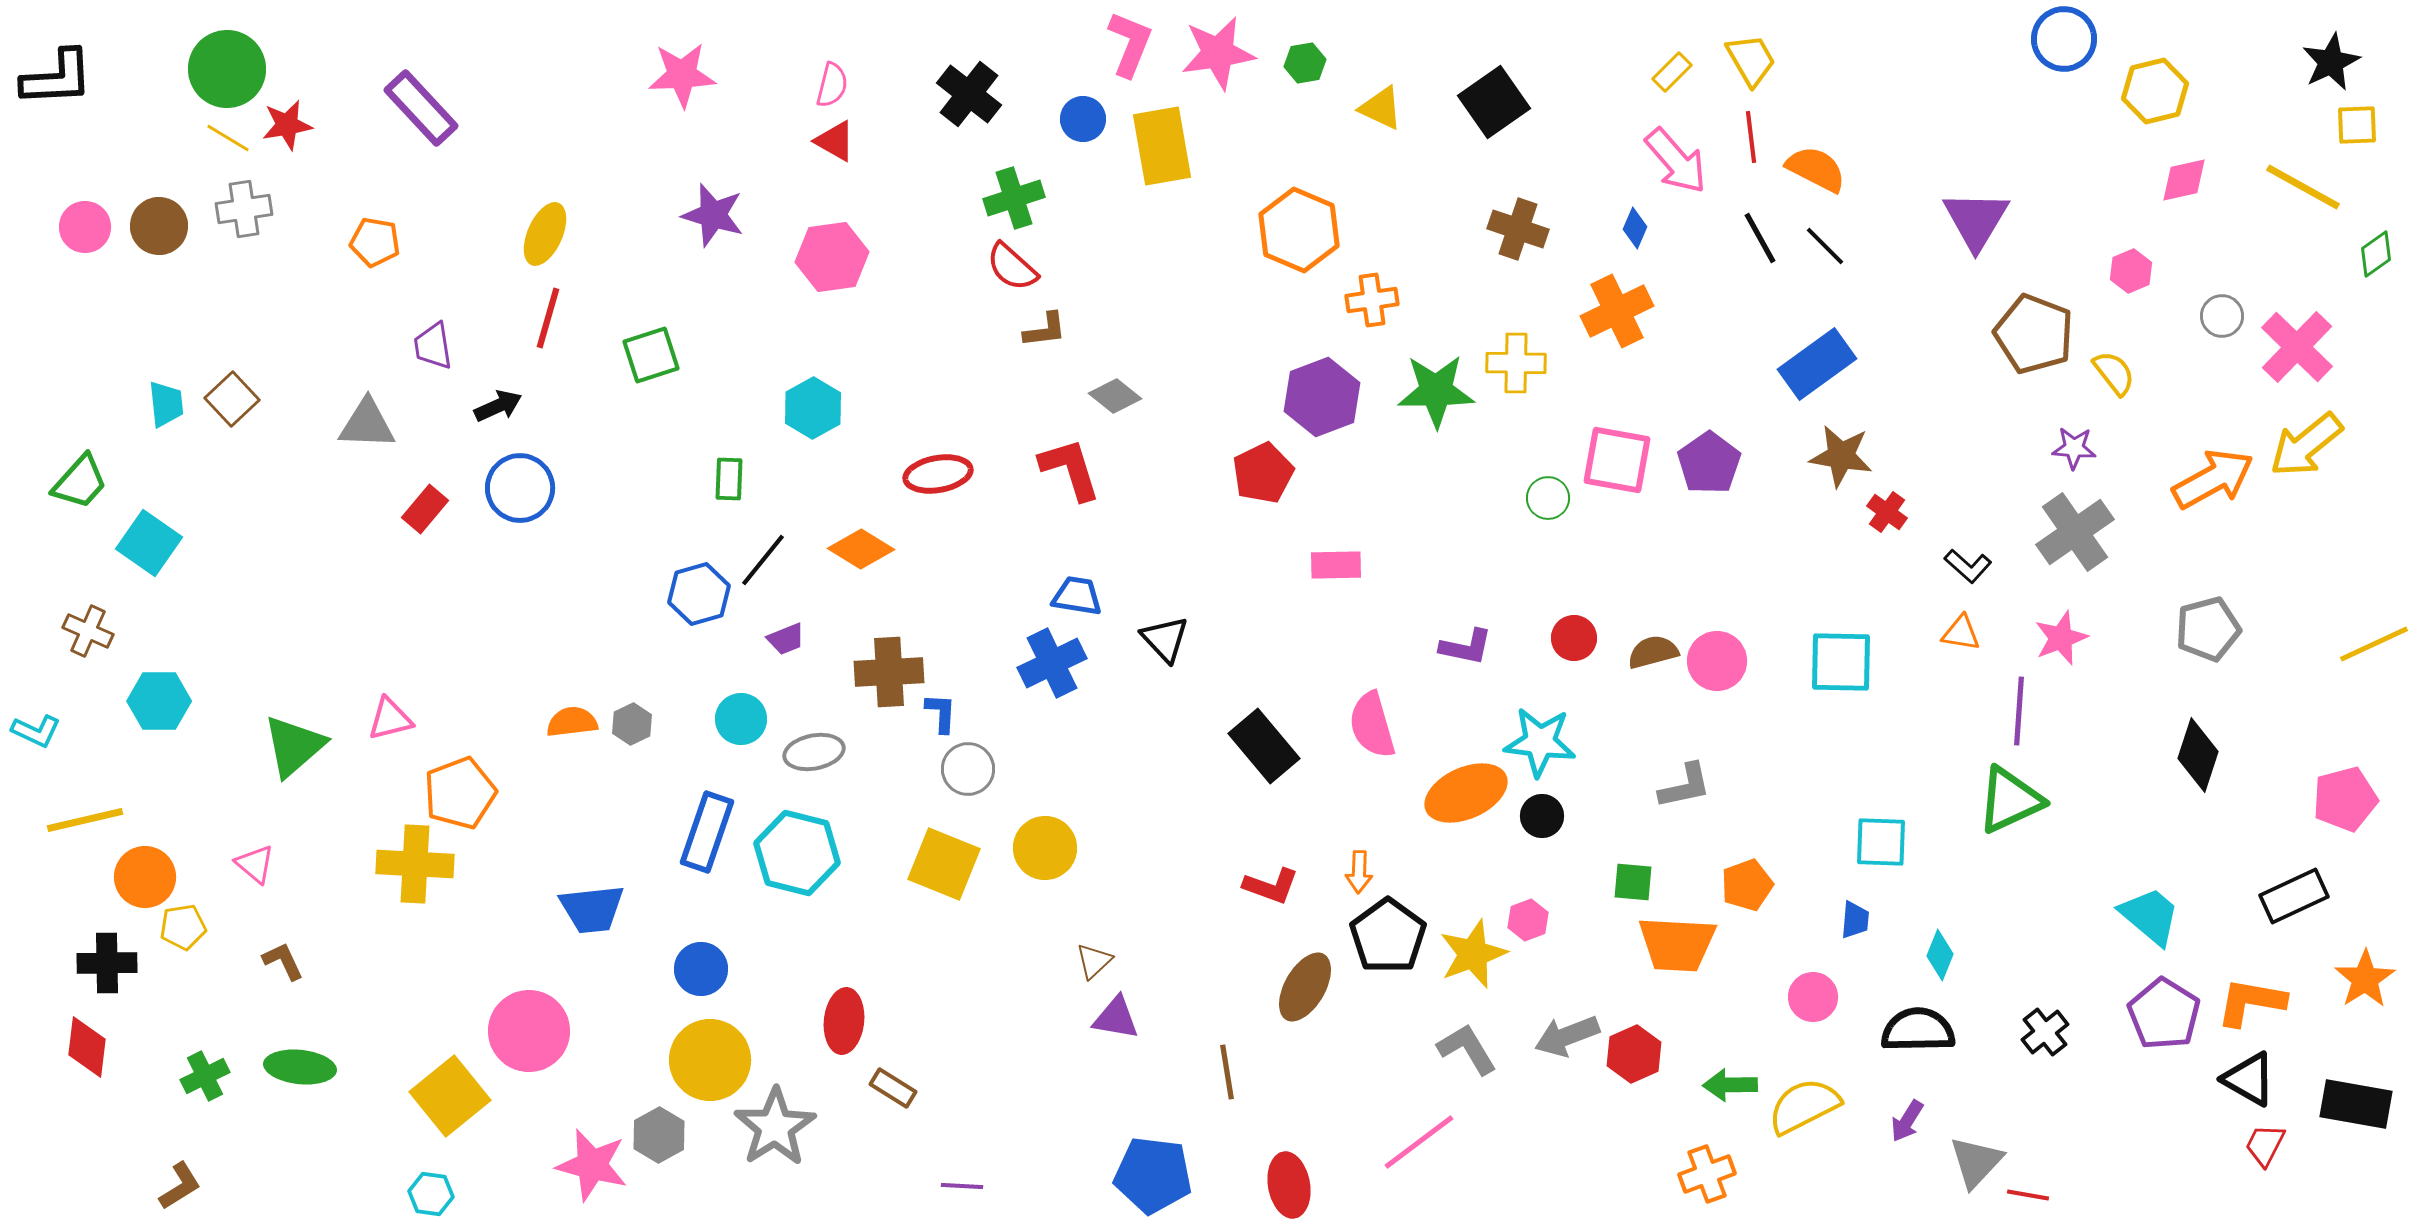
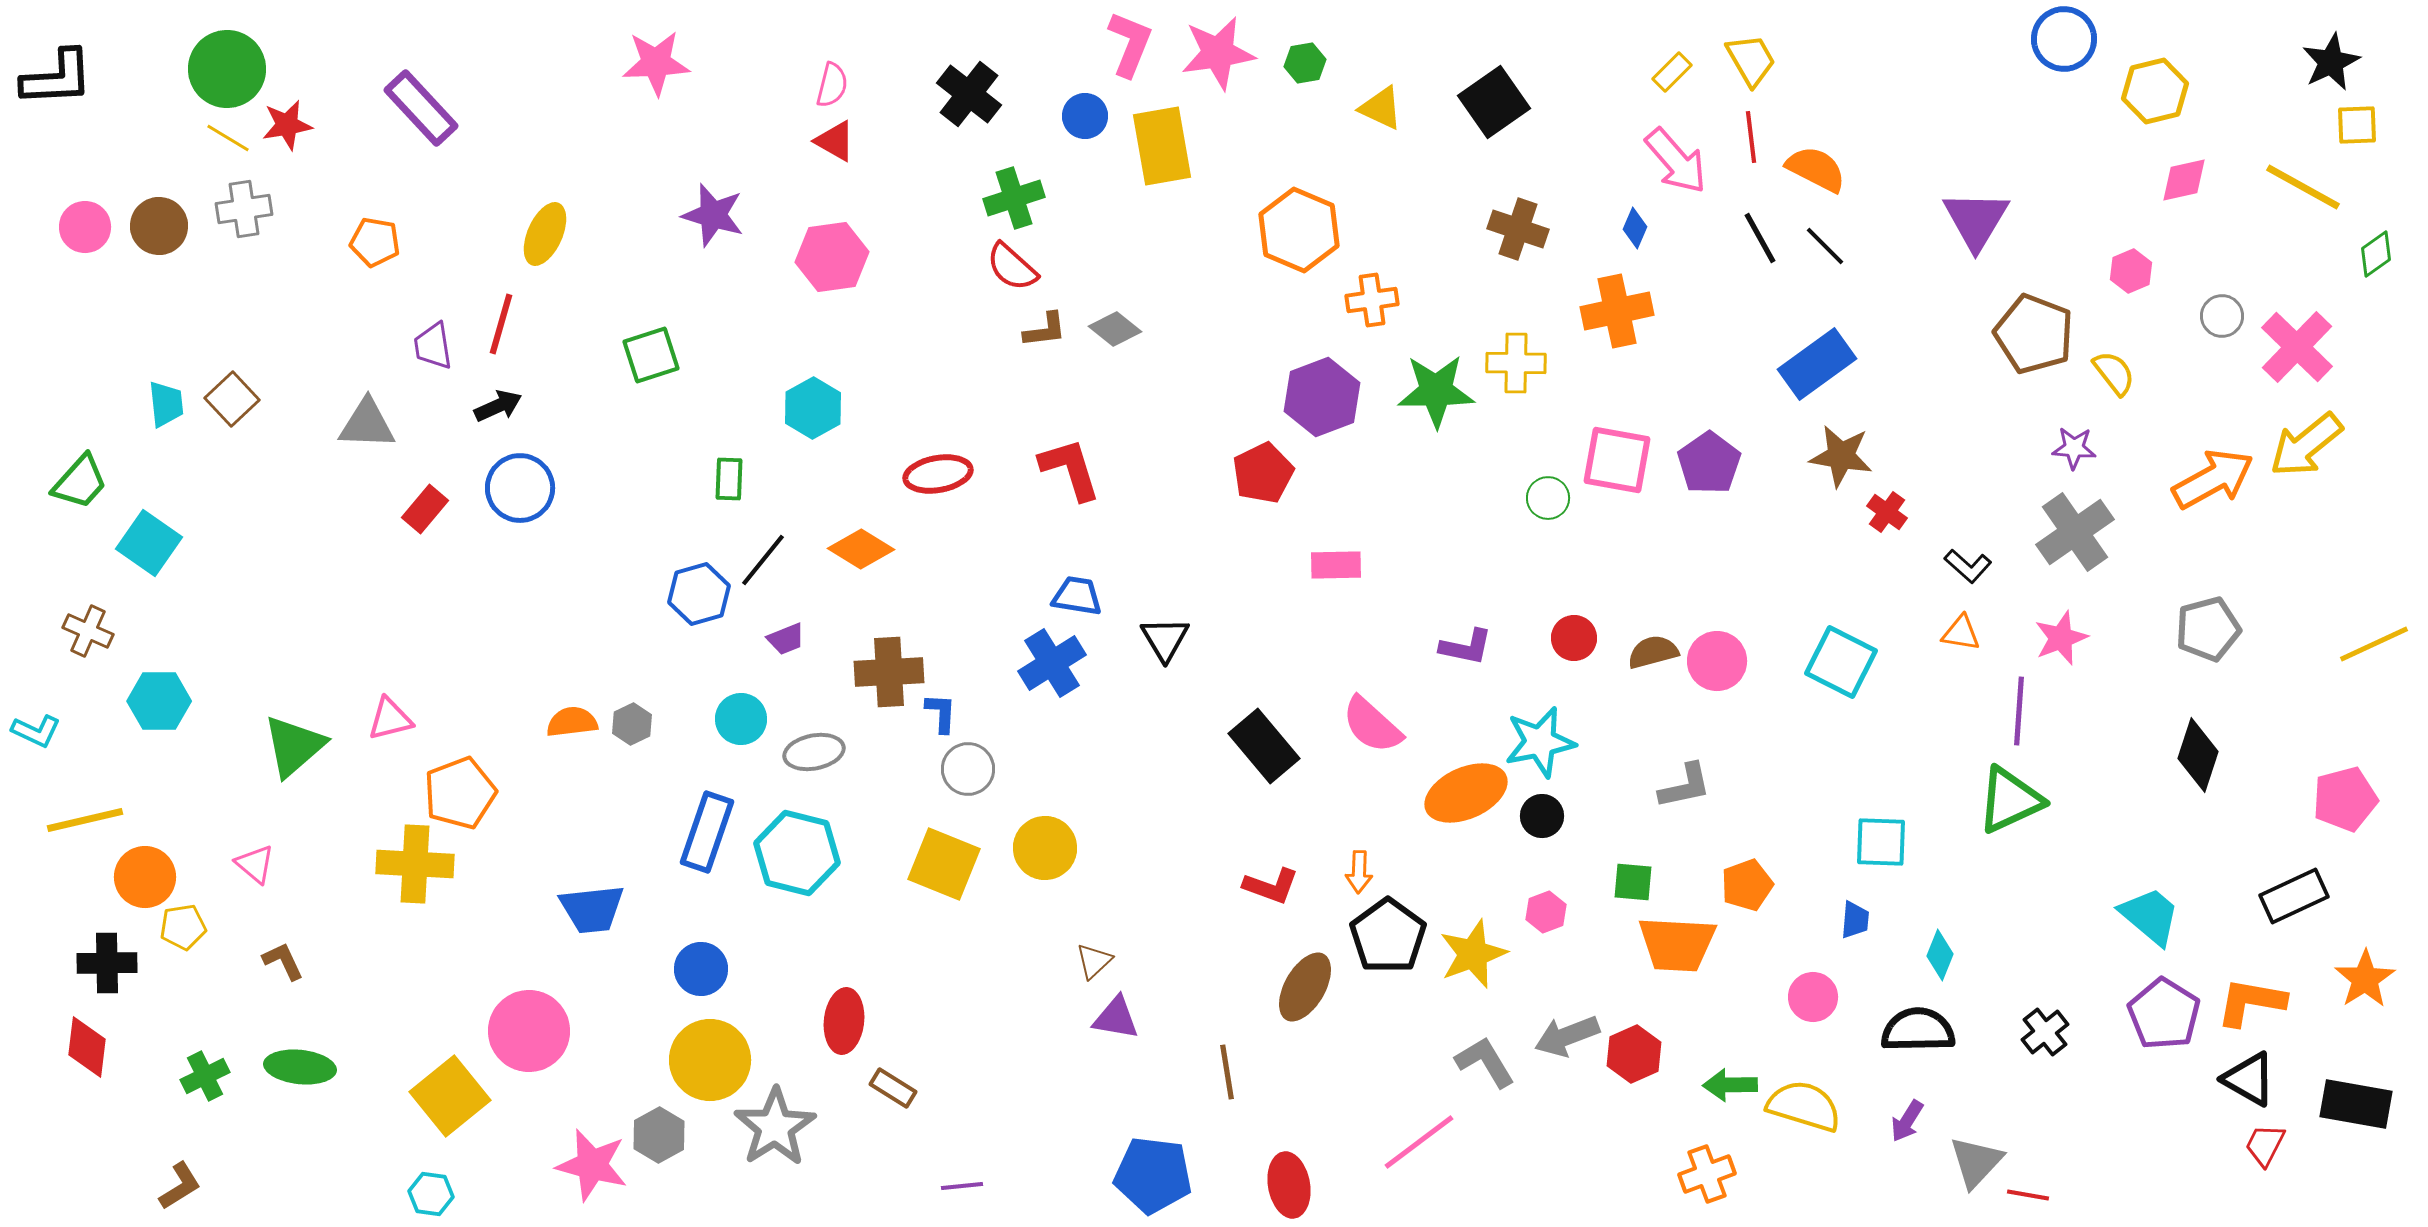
pink star at (682, 75): moved 26 px left, 12 px up
blue circle at (1083, 119): moved 2 px right, 3 px up
orange cross at (1617, 311): rotated 14 degrees clockwise
red line at (548, 318): moved 47 px left, 6 px down
gray diamond at (1115, 396): moved 67 px up
black triangle at (1165, 639): rotated 12 degrees clockwise
cyan square at (1841, 662): rotated 26 degrees clockwise
blue cross at (1052, 663): rotated 6 degrees counterclockwise
pink semicircle at (1372, 725): rotated 32 degrees counterclockwise
cyan star at (1540, 742): rotated 18 degrees counterclockwise
pink hexagon at (1528, 920): moved 18 px right, 8 px up
gray L-shape at (1467, 1049): moved 18 px right, 13 px down
yellow semicircle at (1804, 1106): rotated 44 degrees clockwise
purple line at (962, 1186): rotated 9 degrees counterclockwise
